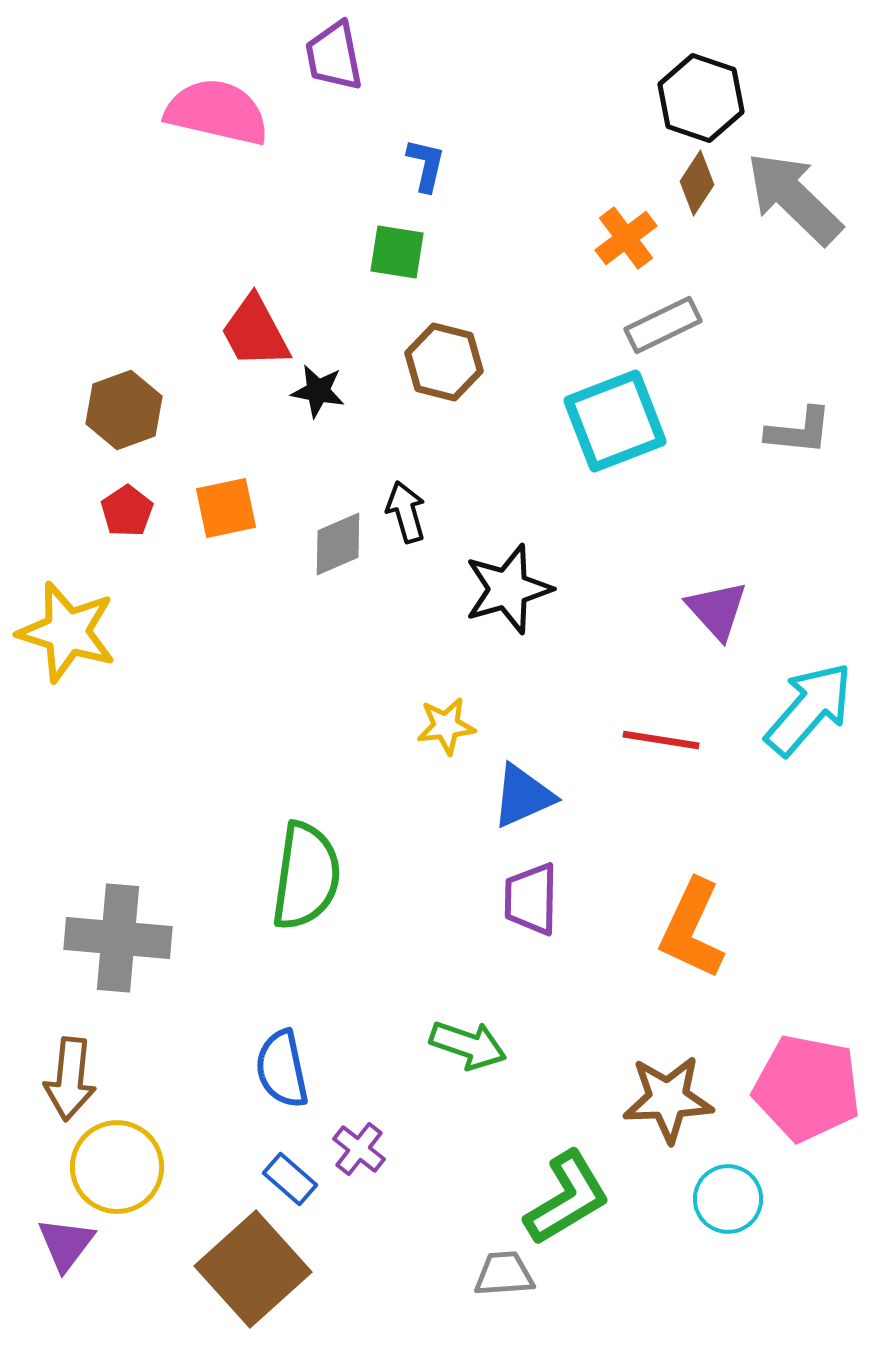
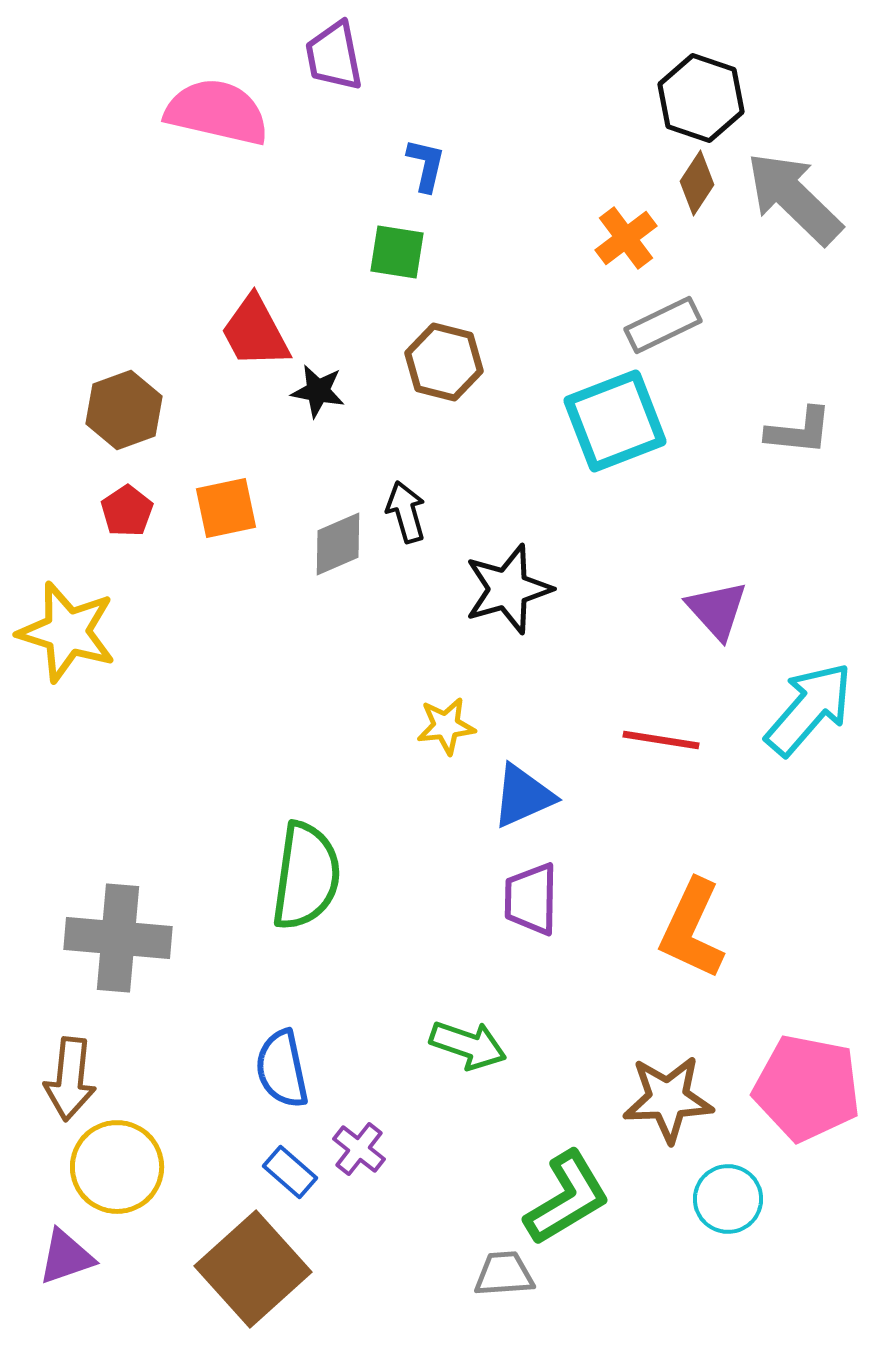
blue rectangle at (290, 1179): moved 7 px up
purple triangle at (66, 1244): moved 13 px down; rotated 34 degrees clockwise
